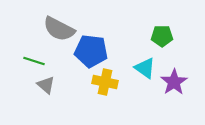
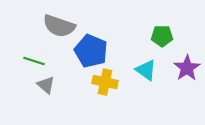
gray semicircle: moved 3 px up; rotated 8 degrees counterclockwise
blue pentagon: rotated 16 degrees clockwise
cyan triangle: moved 1 px right, 2 px down
purple star: moved 13 px right, 14 px up
